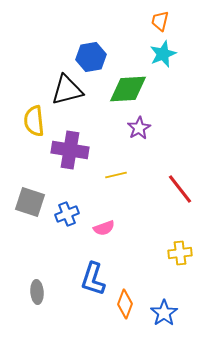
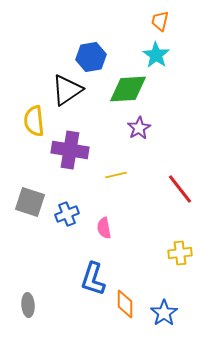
cyan star: moved 7 px left, 1 px down; rotated 16 degrees counterclockwise
black triangle: rotated 20 degrees counterclockwise
pink semicircle: rotated 100 degrees clockwise
gray ellipse: moved 9 px left, 13 px down
orange diamond: rotated 20 degrees counterclockwise
